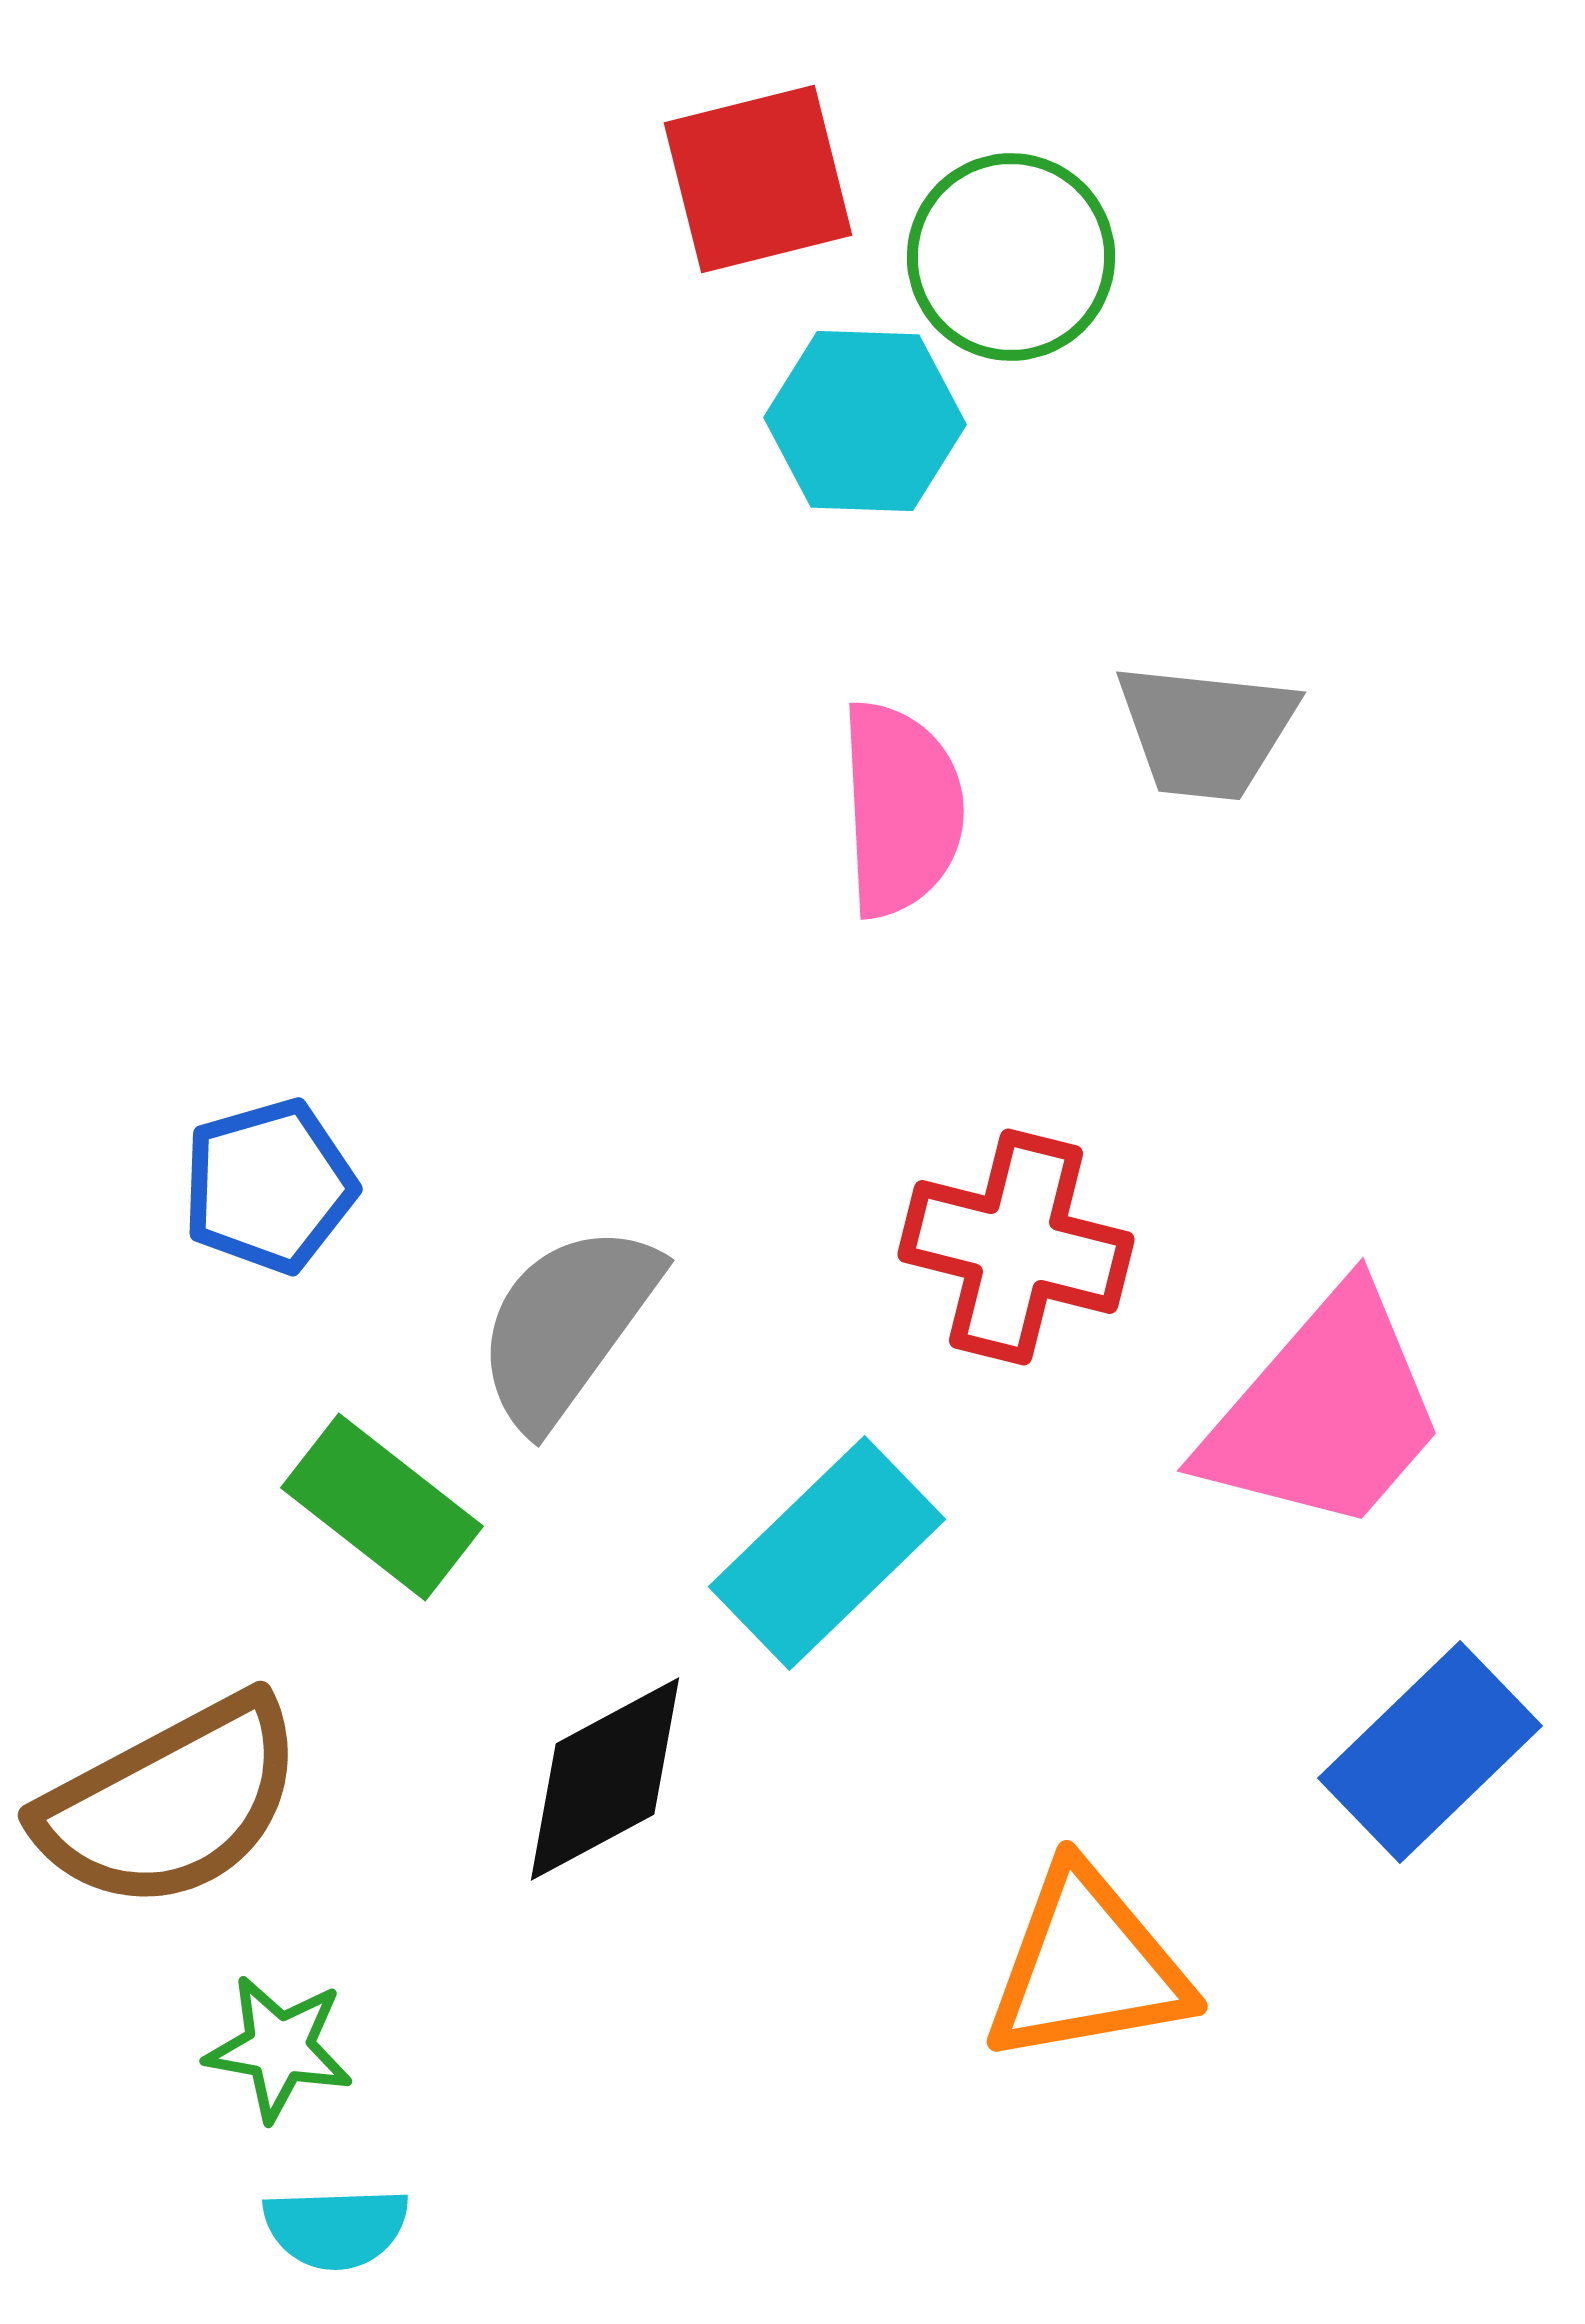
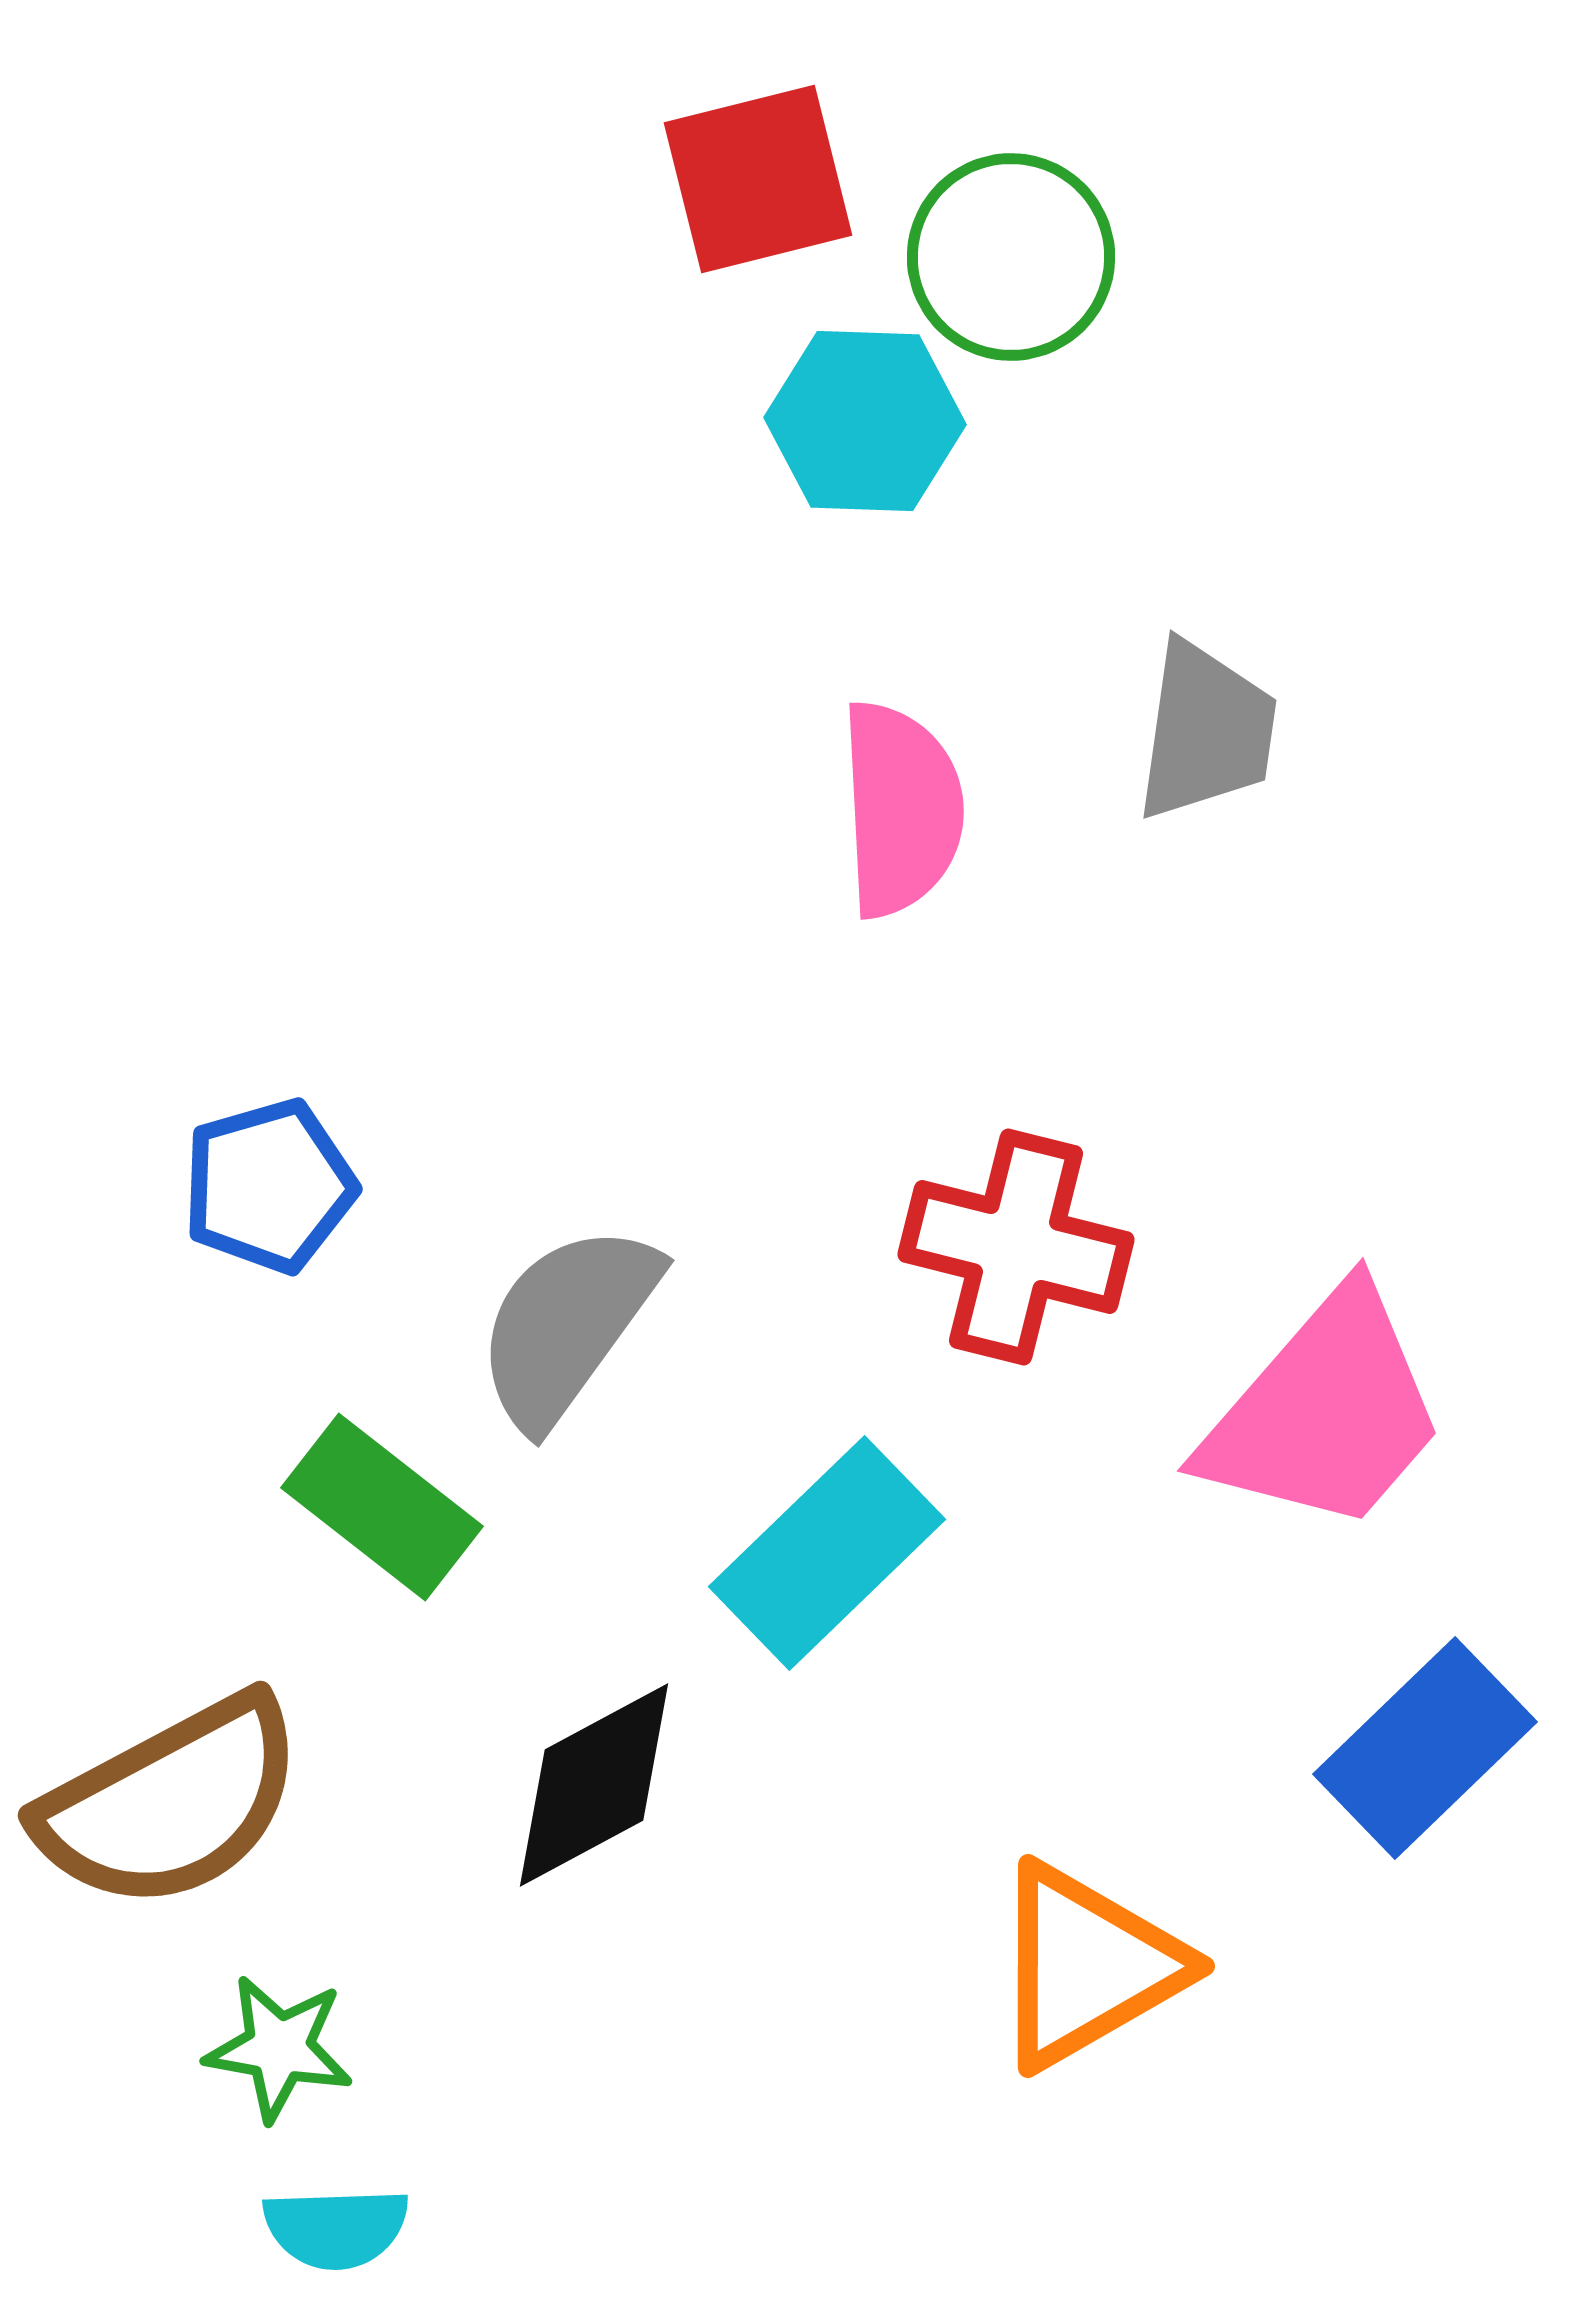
gray trapezoid: rotated 88 degrees counterclockwise
blue rectangle: moved 5 px left, 4 px up
black diamond: moved 11 px left, 6 px down
orange triangle: rotated 20 degrees counterclockwise
